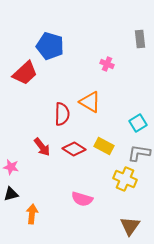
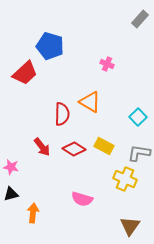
gray rectangle: moved 20 px up; rotated 48 degrees clockwise
cyan square: moved 6 px up; rotated 12 degrees counterclockwise
orange arrow: moved 1 px right, 1 px up
